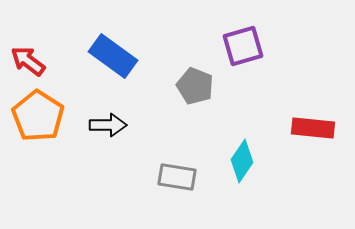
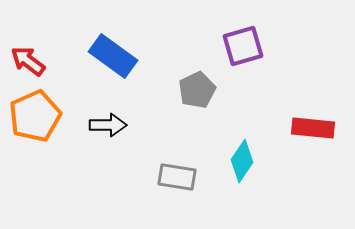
gray pentagon: moved 2 px right, 4 px down; rotated 24 degrees clockwise
orange pentagon: moved 3 px left; rotated 15 degrees clockwise
